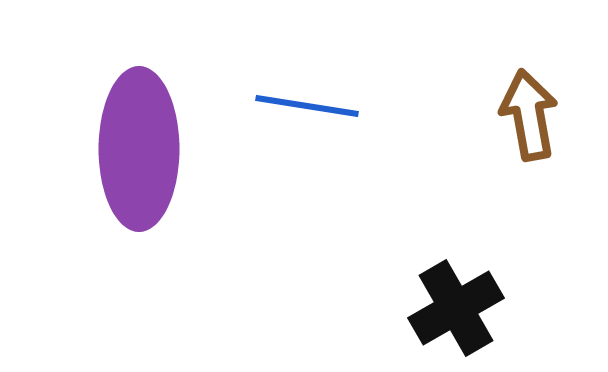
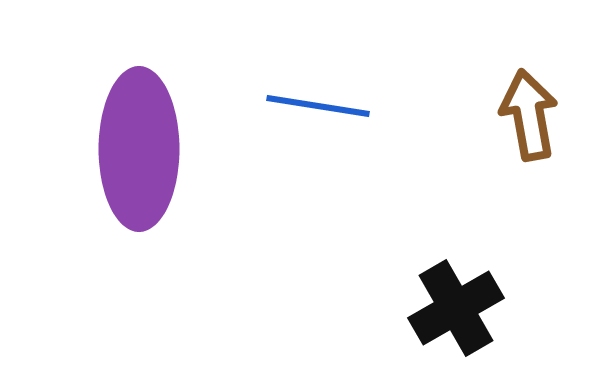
blue line: moved 11 px right
